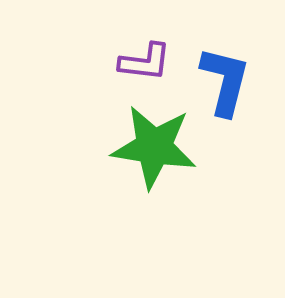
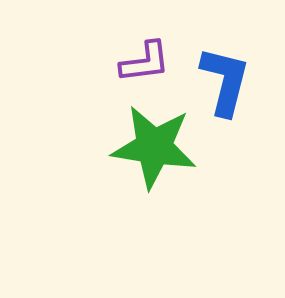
purple L-shape: rotated 14 degrees counterclockwise
